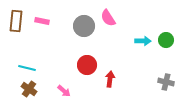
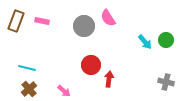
brown rectangle: rotated 15 degrees clockwise
cyan arrow: moved 2 px right, 1 px down; rotated 49 degrees clockwise
red circle: moved 4 px right
red arrow: moved 1 px left
brown cross: rotated 14 degrees clockwise
